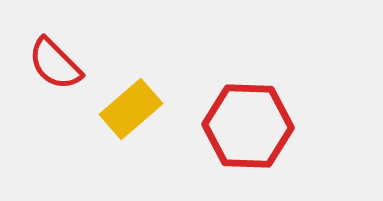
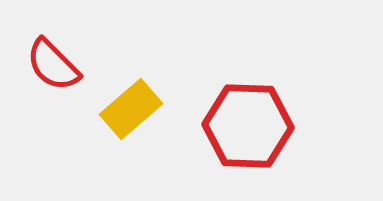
red semicircle: moved 2 px left, 1 px down
